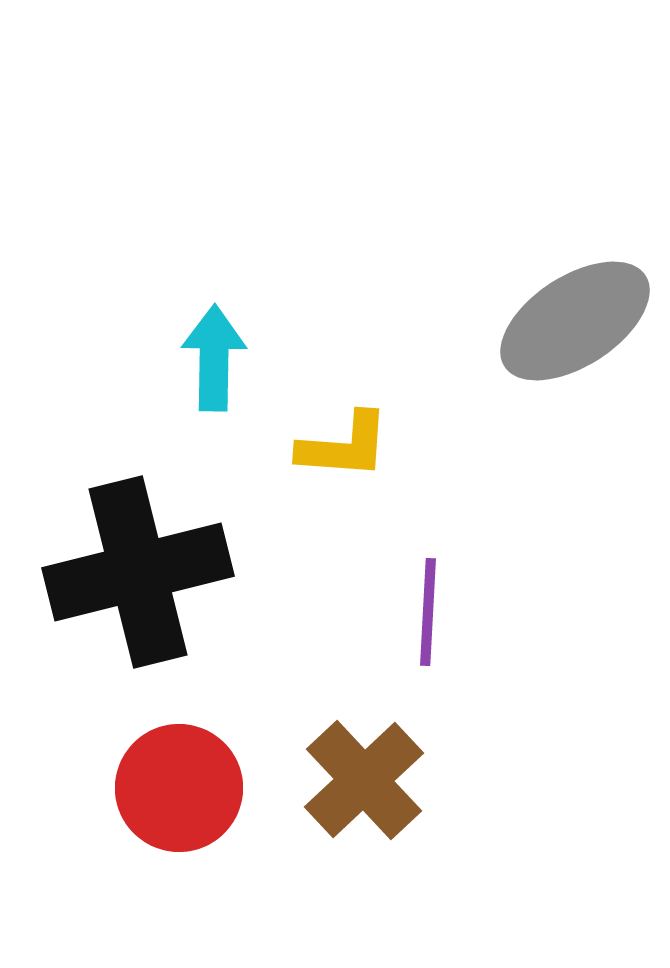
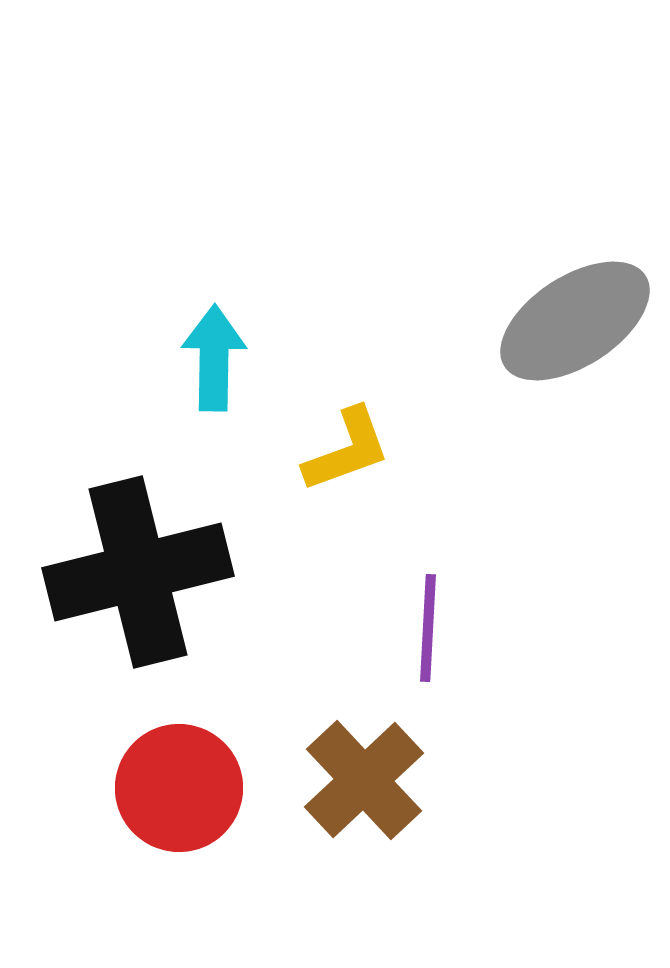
yellow L-shape: moved 3 px right, 4 px down; rotated 24 degrees counterclockwise
purple line: moved 16 px down
